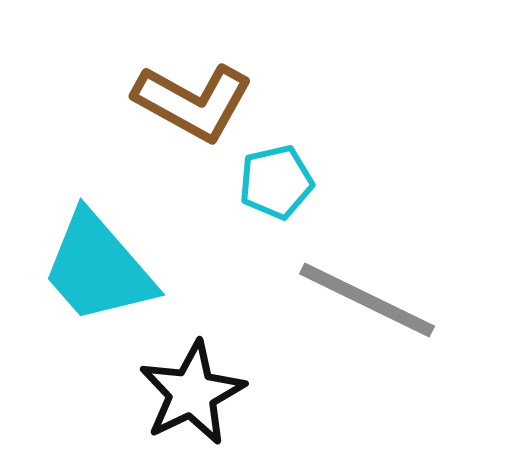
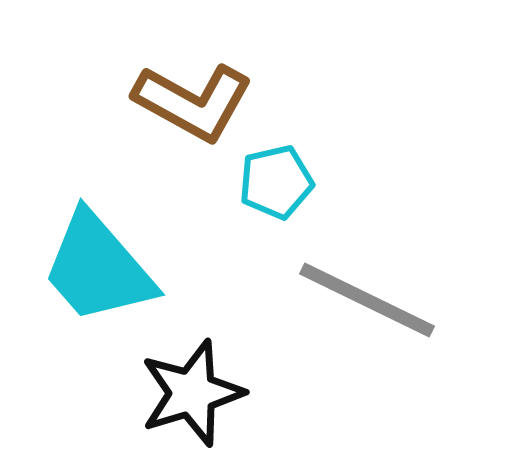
black star: rotated 9 degrees clockwise
